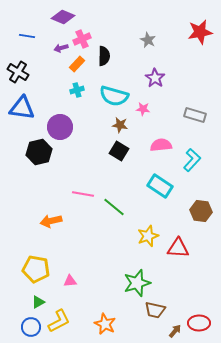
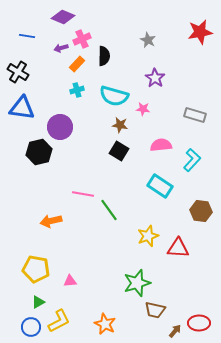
green line: moved 5 px left, 3 px down; rotated 15 degrees clockwise
